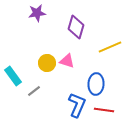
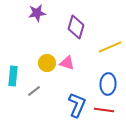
pink triangle: moved 2 px down
cyan rectangle: rotated 42 degrees clockwise
blue ellipse: moved 12 px right
